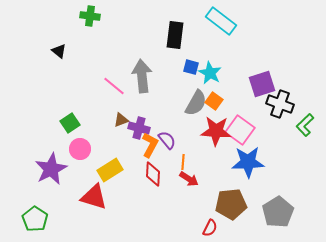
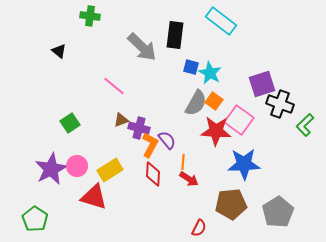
gray arrow: moved 29 px up; rotated 140 degrees clockwise
pink square: moved 1 px left, 10 px up
pink circle: moved 3 px left, 17 px down
blue star: moved 4 px left, 2 px down
red semicircle: moved 11 px left
